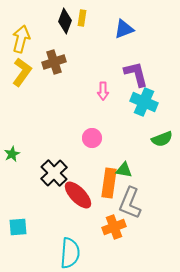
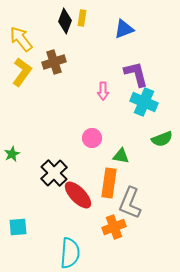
yellow arrow: rotated 52 degrees counterclockwise
green triangle: moved 3 px left, 14 px up
